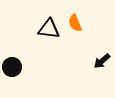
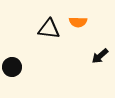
orange semicircle: moved 3 px right, 1 px up; rotated 66 degrees counterclockwise
black arrow: moved 2 px left, 5 px up
